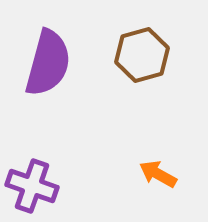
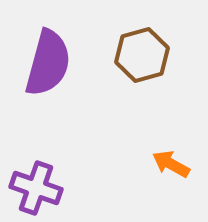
orange arrow: moved 13 px right, 10 px up
purple cross: moved 4 px right, 2 px down
